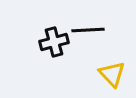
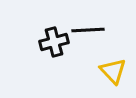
yellow triangle: moved 1 px right, 3 px up
